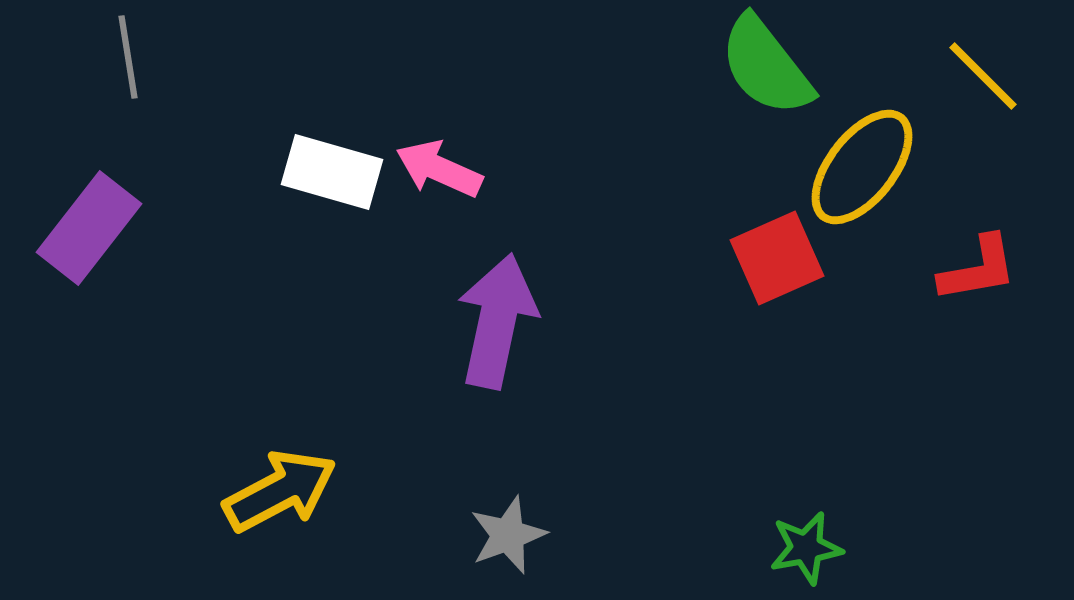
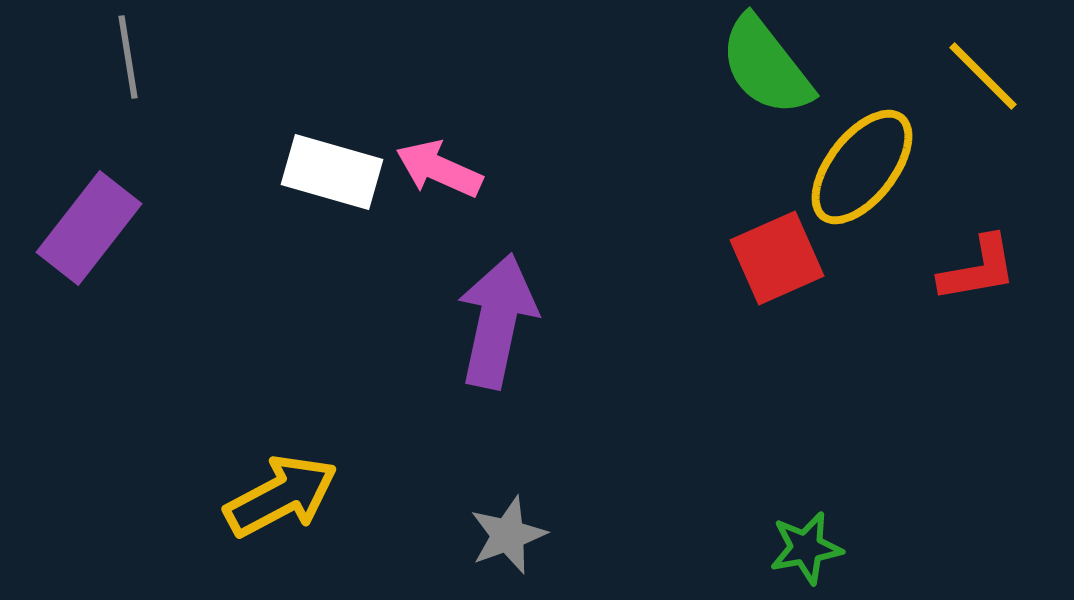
yellow arrow: moved 1 px right, 5 px down
